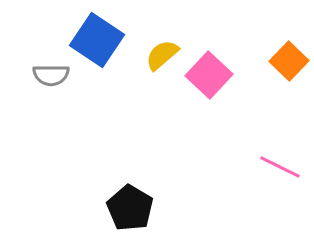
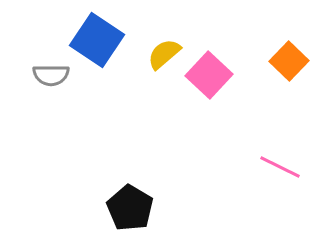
yellow semicircle: moved 2 px right, 1 px up
